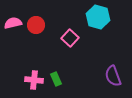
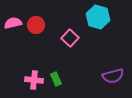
purple semicircle: rotated 85 degrees counterclockwise
